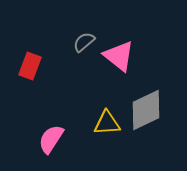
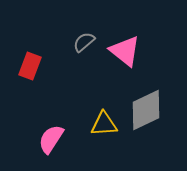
pink triangle: moved 6 px right, 5 px up
yellow triangle: moved 3 px left, 1 px down
